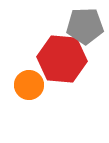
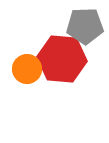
orange circle: moved 2 px left, 16 px up
